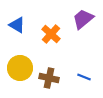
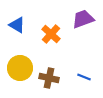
purple trapezoid: rotated 20 degrees clockwise
